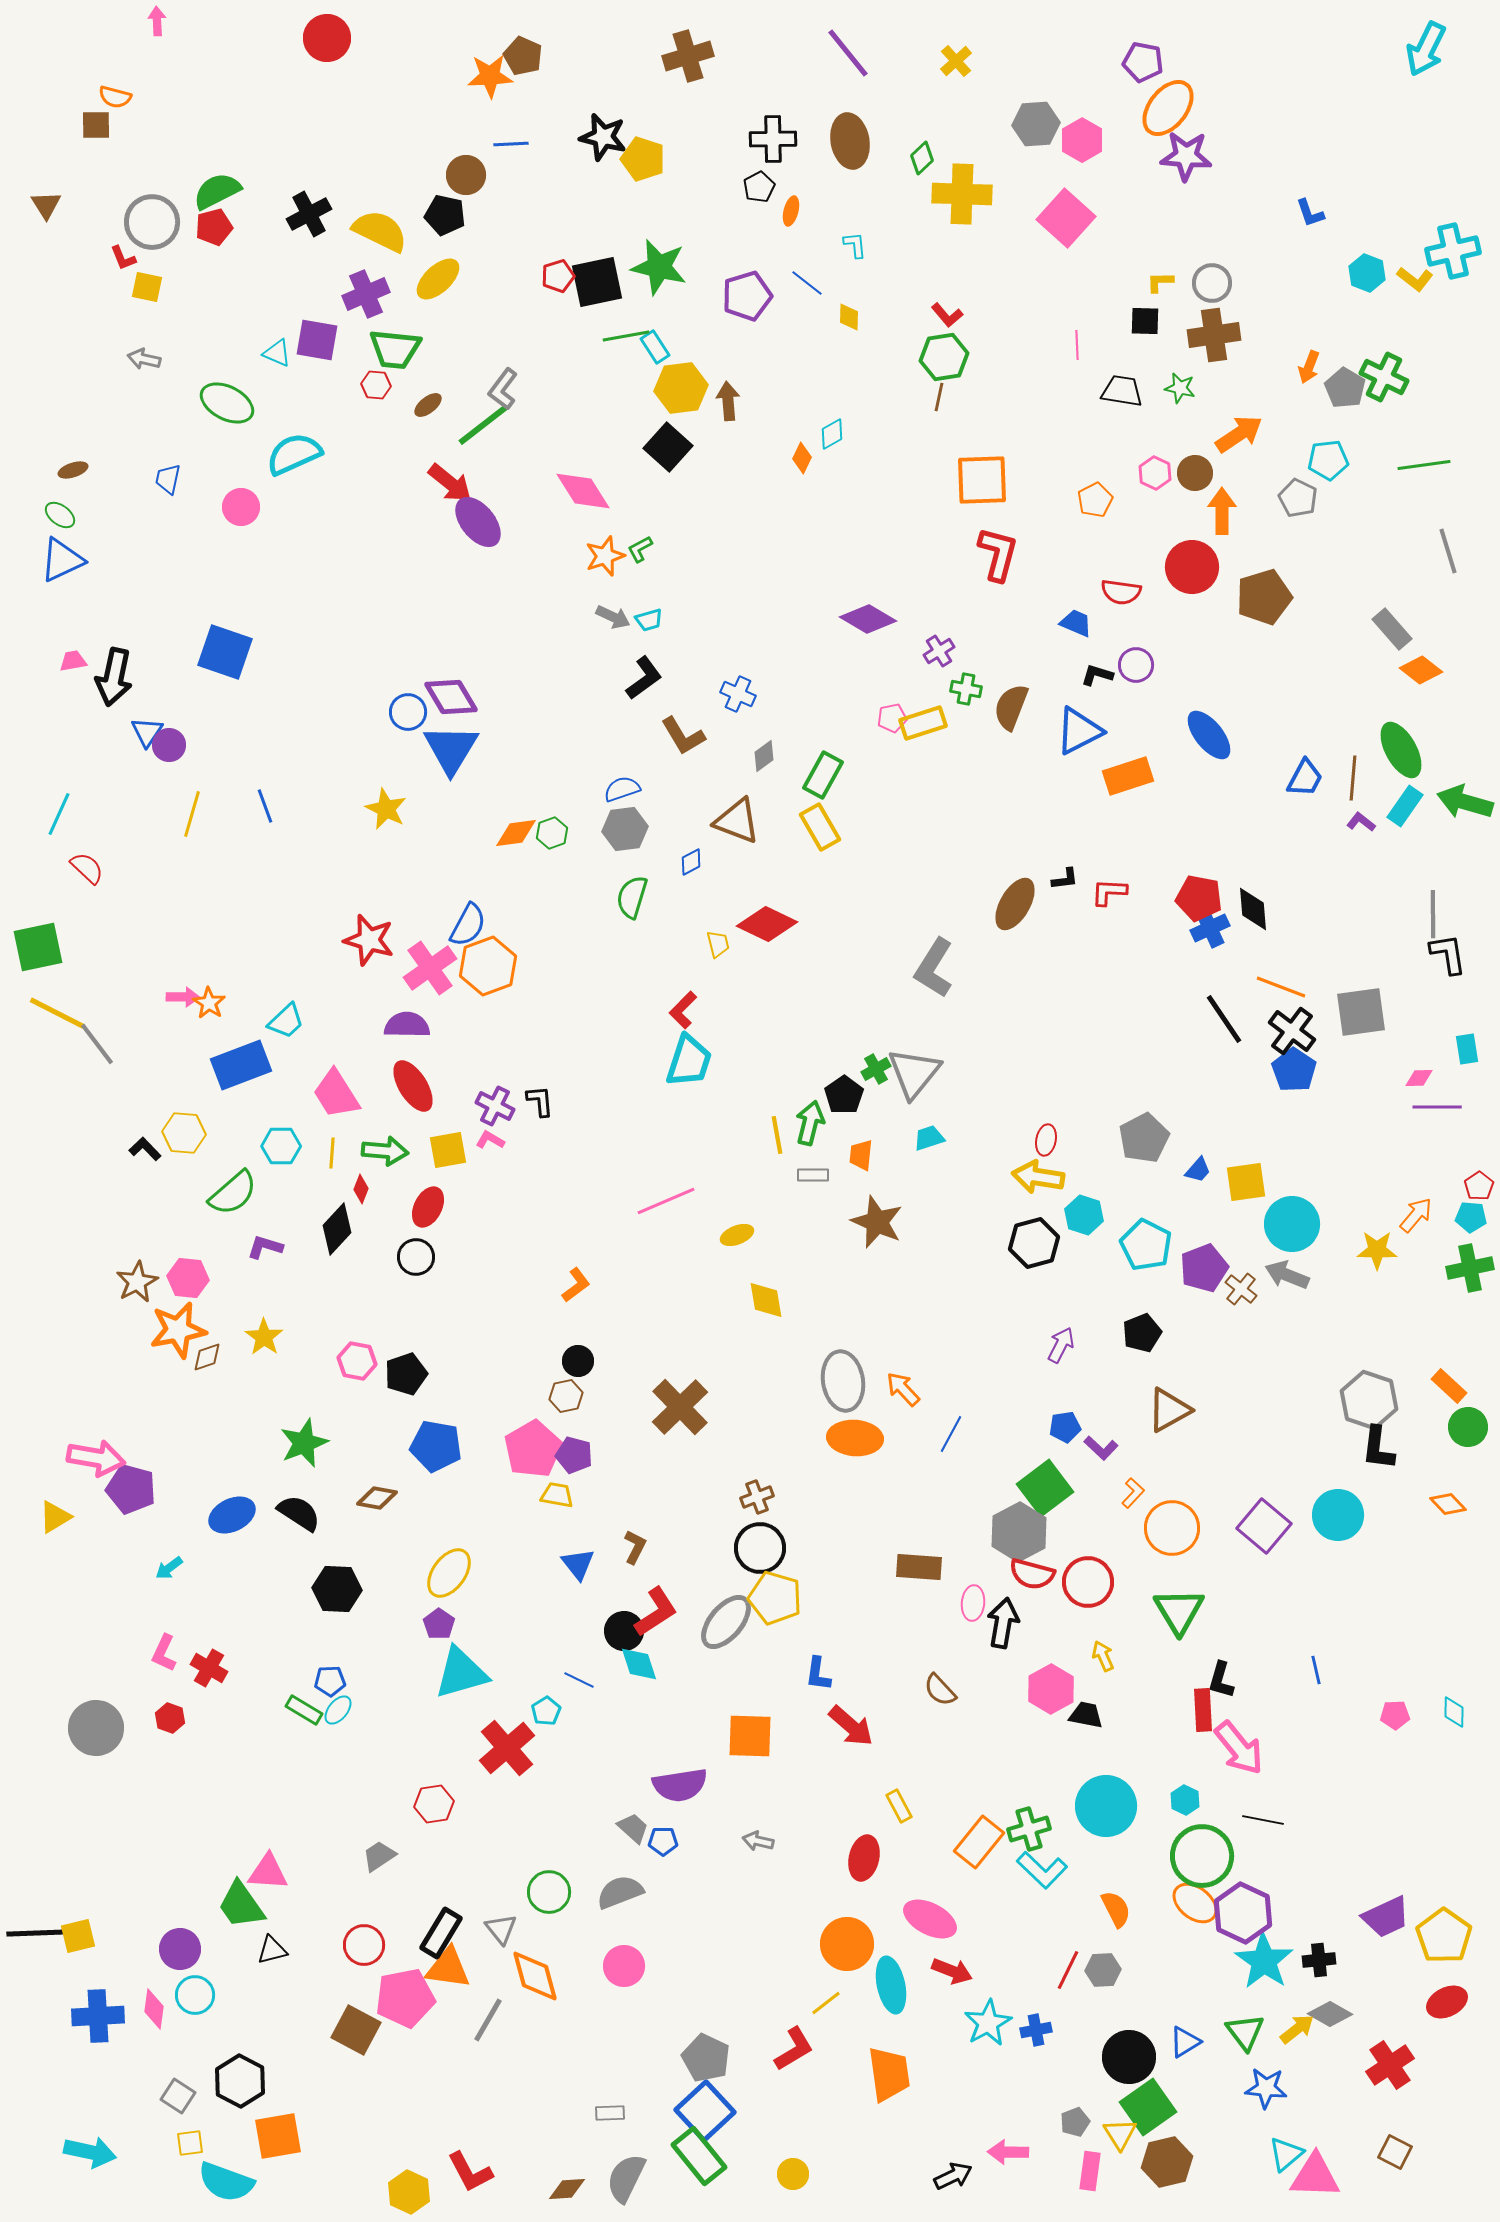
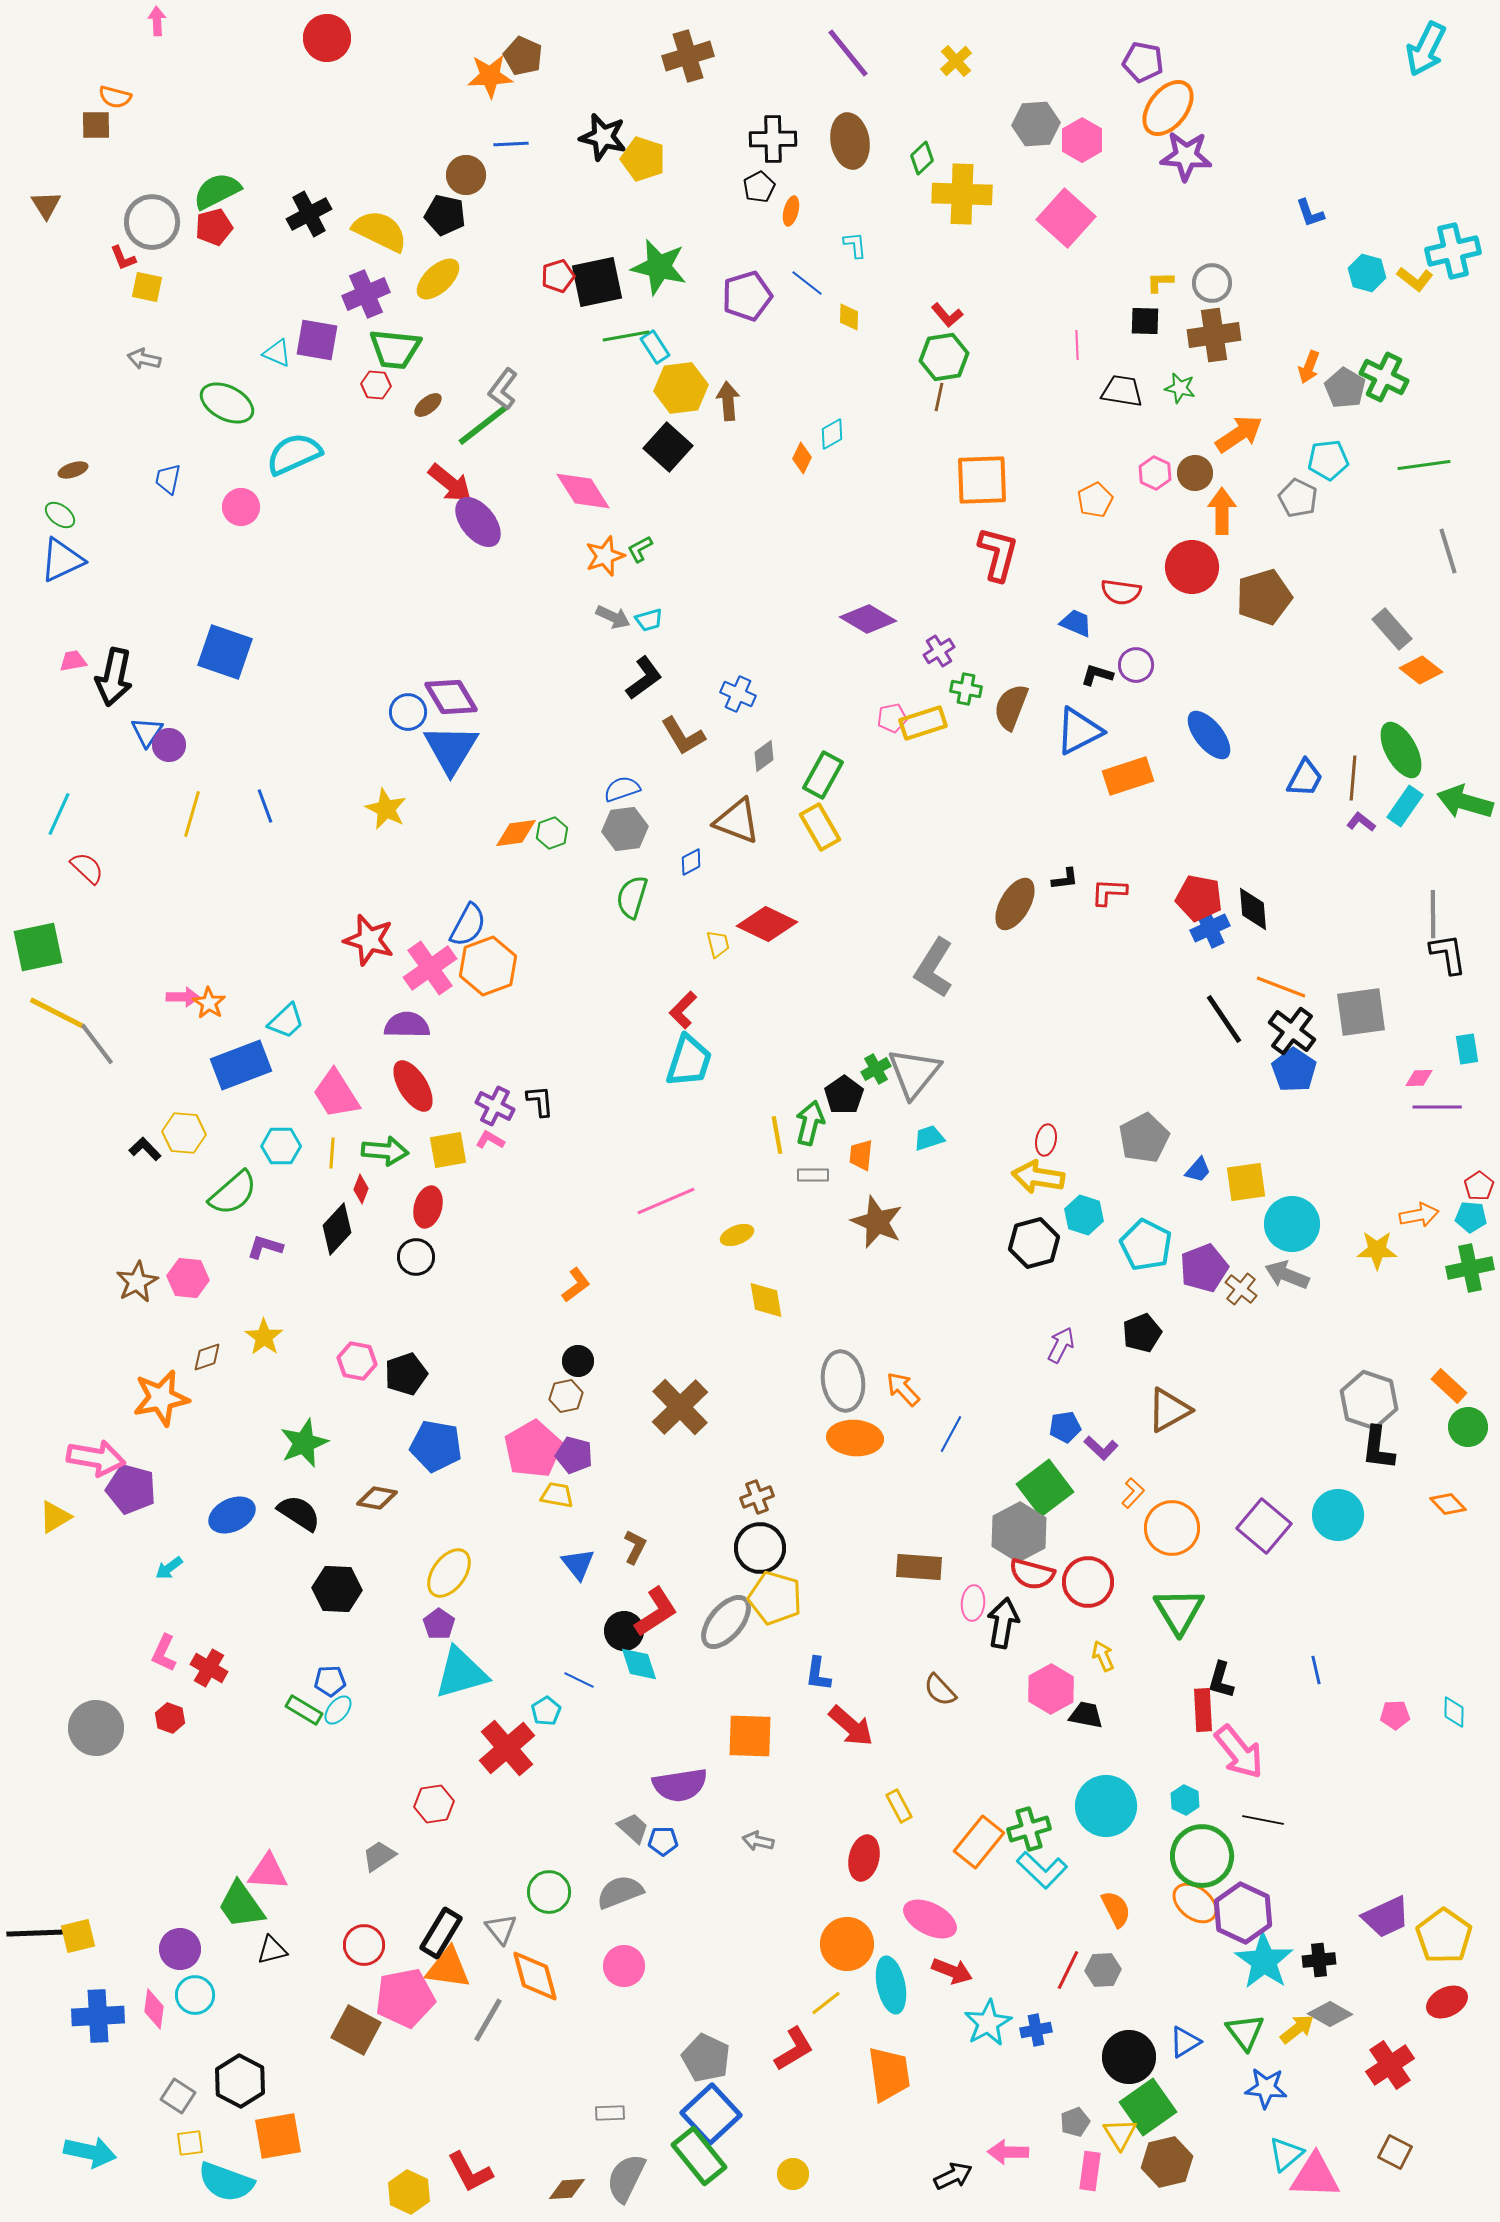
cyan hexagon at (1367, 273): rotated 6 degrees counterclockwise
red ellipse at (428, 1207): rotated 12 degrees counterclockwise
orange arrow at (1416, 1215): moved 3 px right; rotated 39 degrees clockwise
orange star at (178, 1330): moved 17 px left, 68 px down
pink arrow at (1239, 1748): moved 4 px down
blue square at (705, 2111): moved 6 px right, 3 px down
